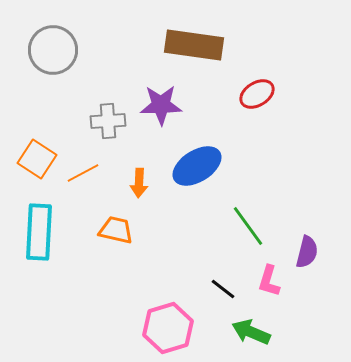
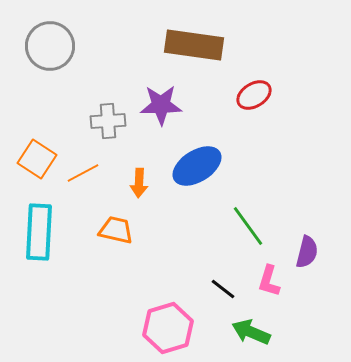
gray circle: moved 3 px left, 4 px up
red ellipse: moved 3 px left, 1 px down
